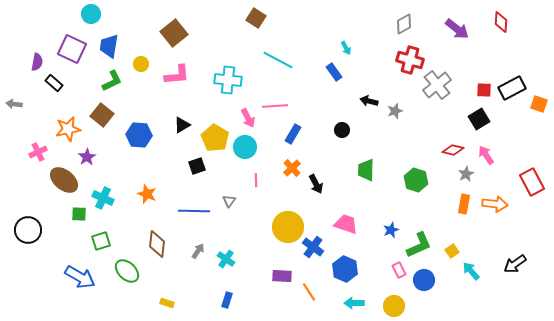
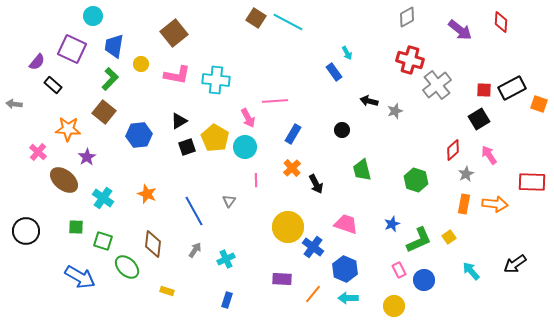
cyan circle at (91, 14): moved 2 px right, 2 px down
gray diamond at (404, 24): moved 3 px right, 7 px up
purple arrow at (457, 29): moved 3 px right, 1 px down
blue trapezoid at (109, 46): moved 5 px right
cyan arrow at (346, 48): moved 1 px right, 5 px down
cyan line at (278, 60): moved 10 px right, 38 px up
purple semicircle at (37, 62): rotated 30 degrees clockwise
pink L-shape at (177, 75): rotated 16 degrees clockwise
cyan cross at (228, 80): moved 12 px left
green L-shape at (112, 81): moved 2 px left, 2 px up; rotated 20 degrees counterclockwise
black rectangle at (54, 83): moved 1 px left, 2 px down
pink line at (275, 106): moved 5 px up
brown square at (102, 115): moved 2 px right, 3 px up
black triangle at (182, 125): moved 3 px left, 4 px up
orange star at (68, 129): rotated 15 degrees clockwise
blue hexagon at (139, 135): rotated 10 degrees counterclockwise
red diamond at (453, 150): rotated 55 degrees counterclockwise
pink cross at (38, 152): rotated 24 degrees counterclockwise
pink arrow at (486, 155): moved 3 px right
black square at (197, 166): moved 10 px left, 19 px up
green trapezoid at (366, 170): moved 4 px left; rotated 15 degrees counterclockwise
red rectangle at (532, 182): rotated 60 degrees counterclockwise
cyan cross at (103, 198): rotated 10 degrees clockwise
blue line at (194, 211): rotated 60 degrees clockwise
green square at (79, 214): moved 3 px left, 13 px down
black circle at (28, 230): moved 2 px left, 1 px down
blue star at (391, 230): moved 1 px right, 6 px up
green square at (101, 241): moved 2 px right; rotated 36 degrees clockwise
brown diamond at (157, 244): moved 4 px left
green L-shape at (419, 245): moved 5 px up
gray arrow at (198, 251): moved 3 px left, 1 px up
yellow square at (452, 251): moved 3 px left, 14 px up
cyan cross at (226, 259): rotated 30 degrees clockwise
green ellipse at (127, 271): moved 4 px up
purple rectangle at (282, 276): moved 3 px down
orange line at (309, 292): moved 4 px right, 2 px down; rotated 72 degrees clockwise
yellow rectangle at (167, 303): moved 12 px up
cyan arrow at (354, 303): moved 6 px left, 5 px up
